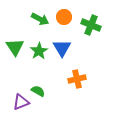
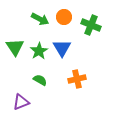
green semicircle: moved 2 px right, 11 px up
